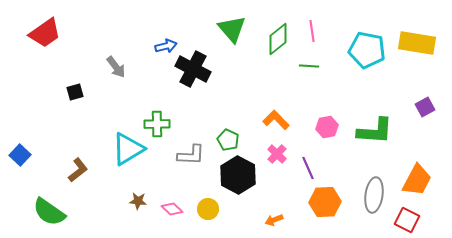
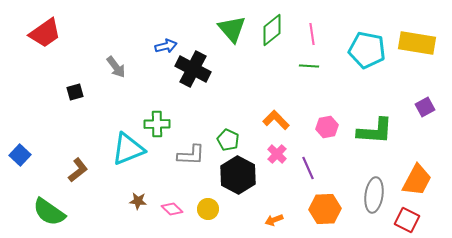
pink line: moved 3 px down
green diamond: moved 6 px left, 9 px up
cyan triangle: rotated 9 degrees clockwise
orange hexagon: moved 7 px down
